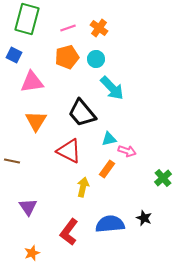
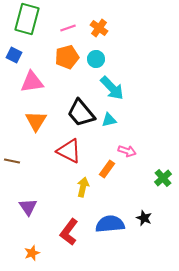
black trapezoid: moved 1 px left
cyan triangle: moved 19 px up
